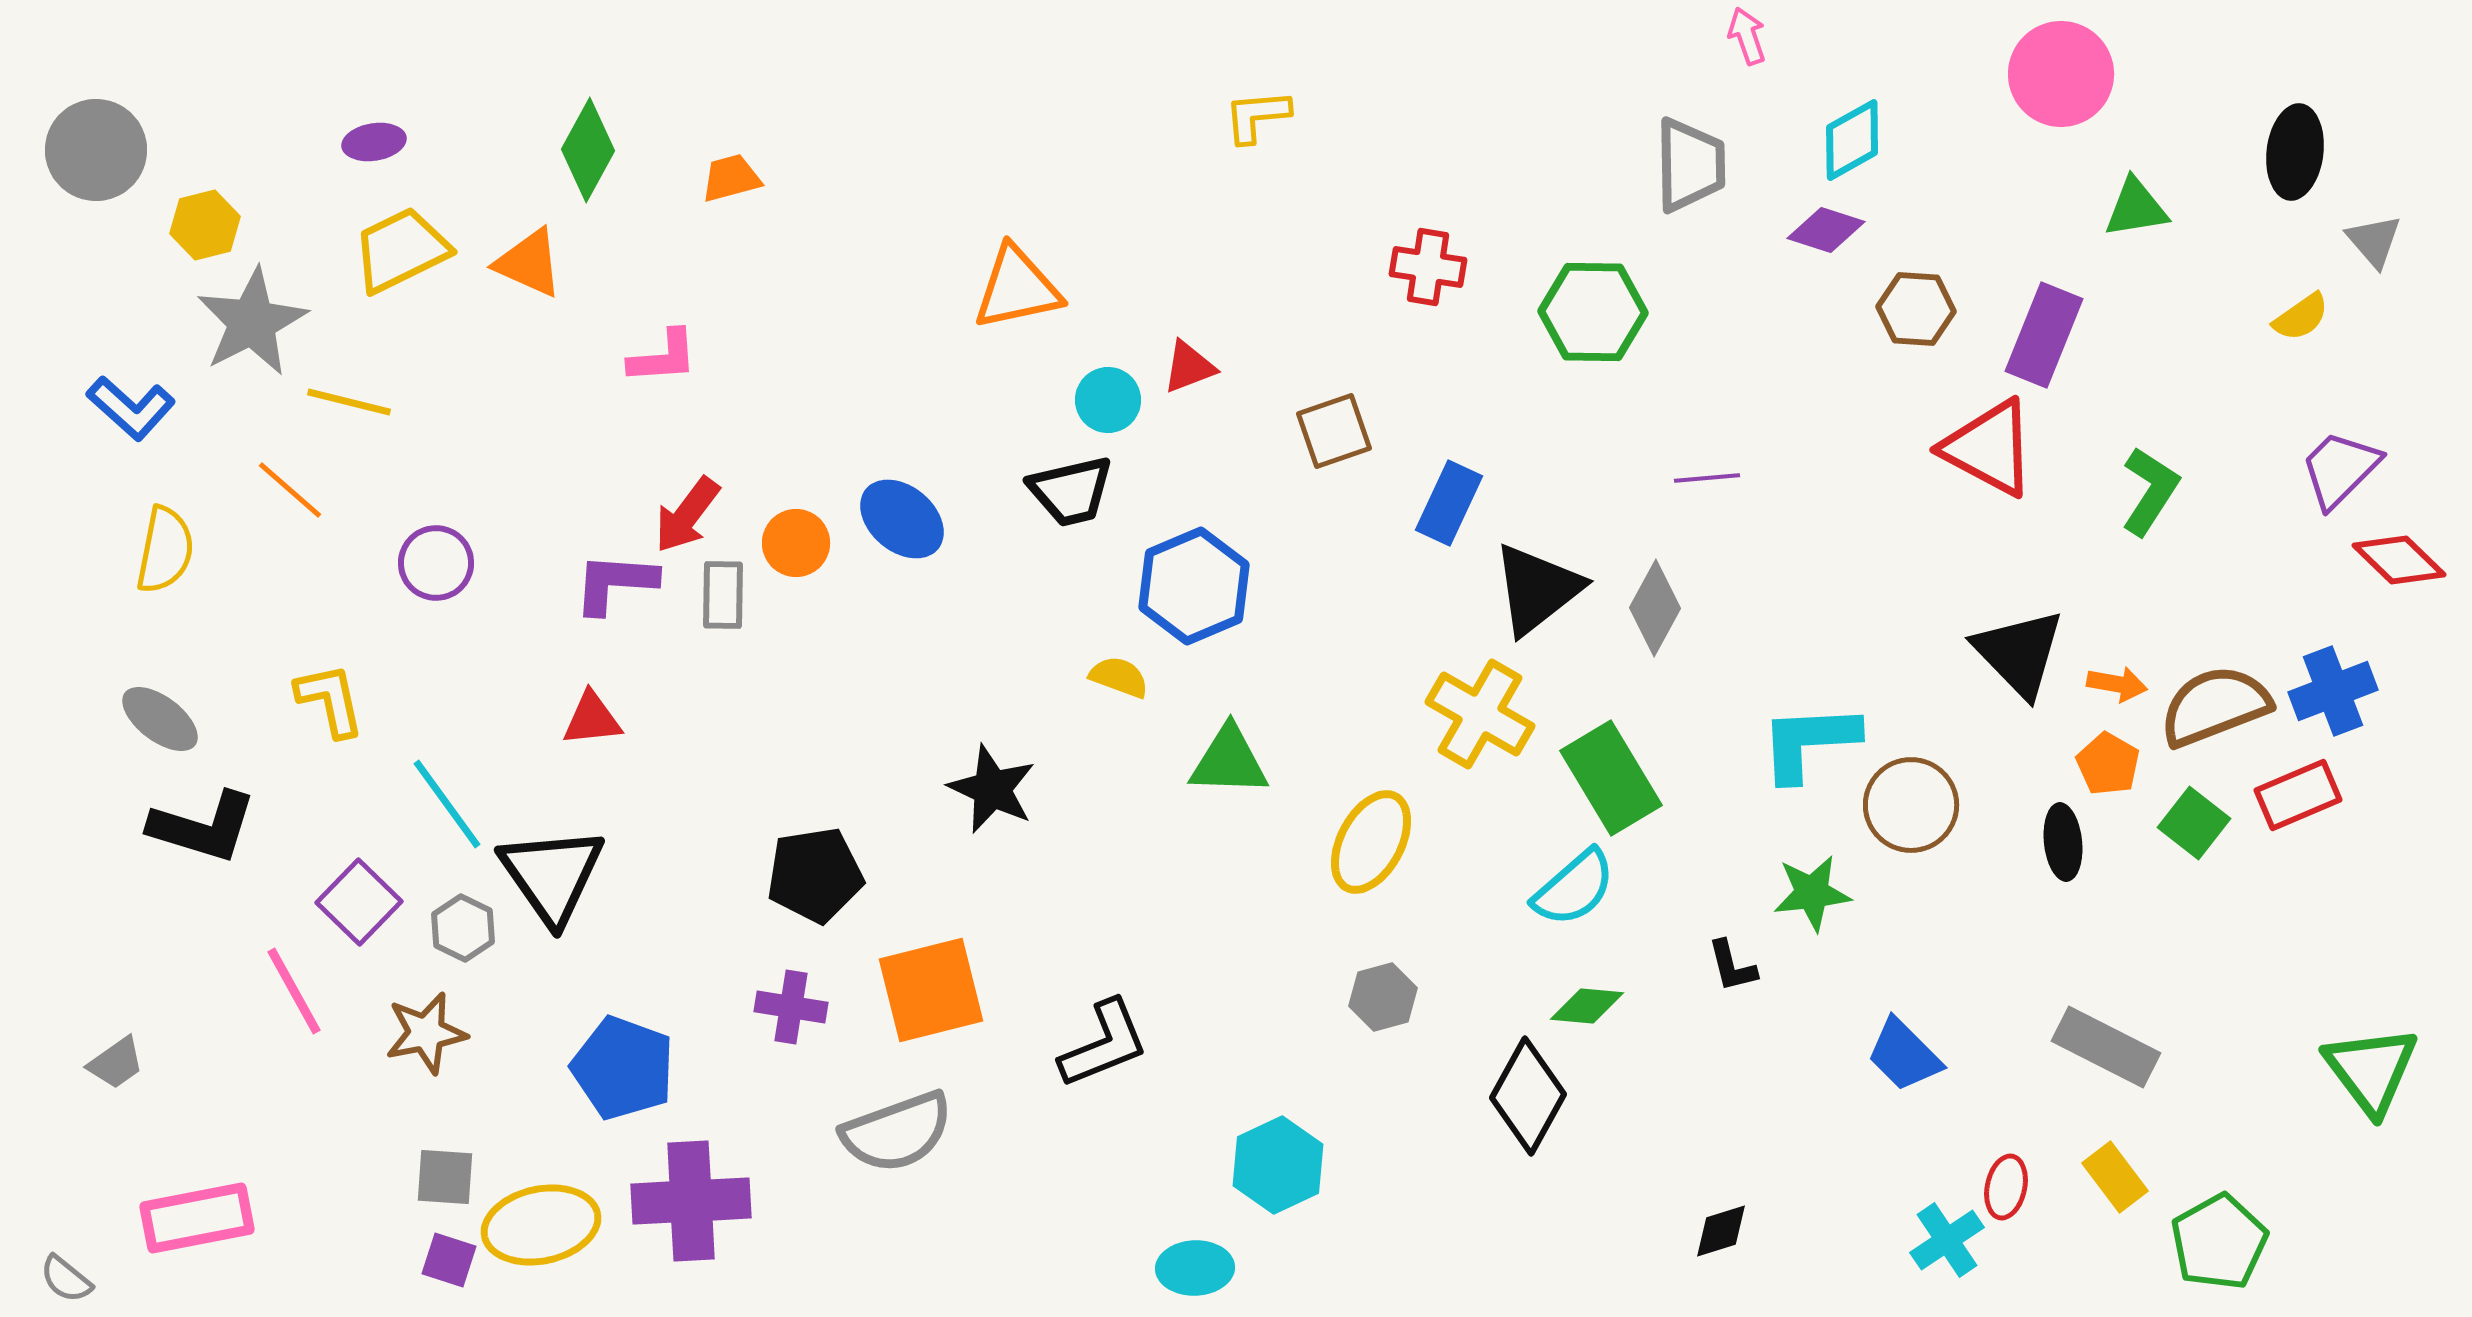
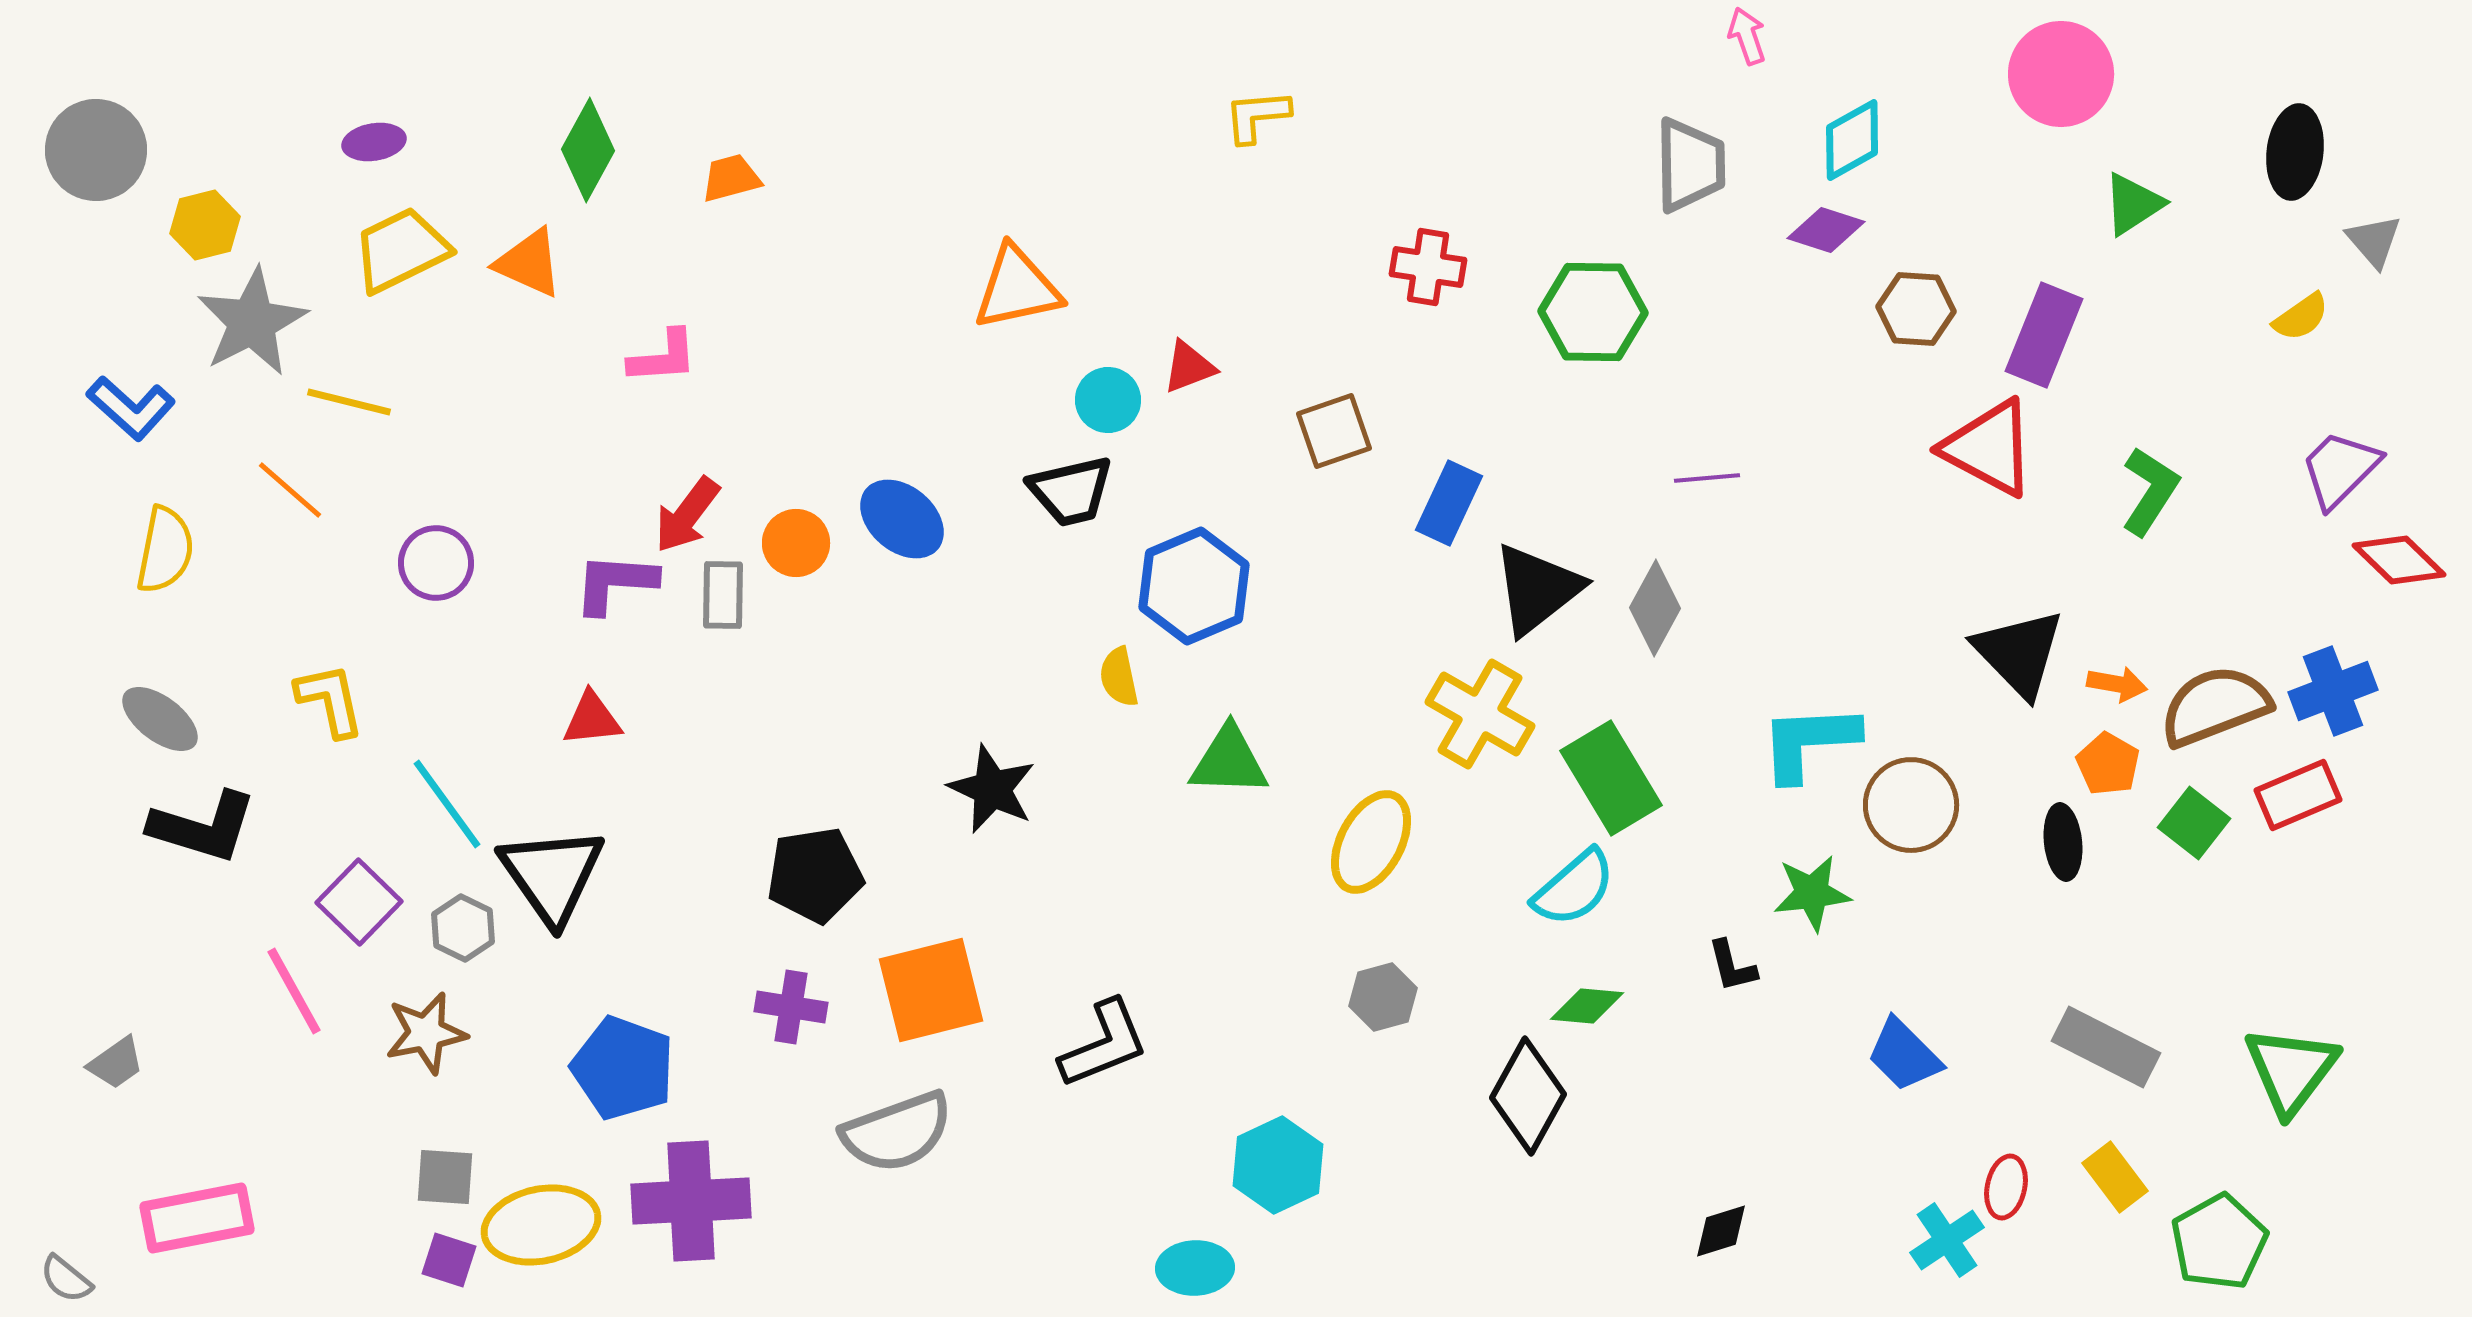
green triangle at (2136, 208): moved 3 px left, 4 px up; rotated 24 degrees counterclockwise
yellow semicircle at (1119, 677): rotated 122 degrees counterclockwise
green triangle at (2371, 1070): moved 80 px left; rotated 14 degrees clockwise
